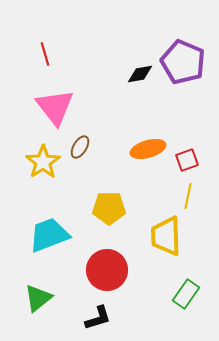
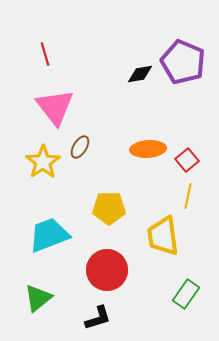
orange ellipse: rotated 12 degrees clockwise
red square: rotated 20 degrees counterclockwise
yellow trapezoid: moved 3 px left; rotated 6 degrees counterclockwise
